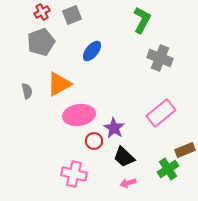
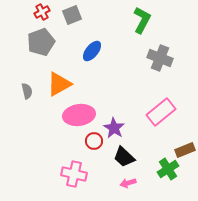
pink rectangle: moved 1 px up
